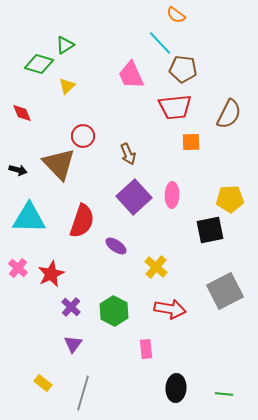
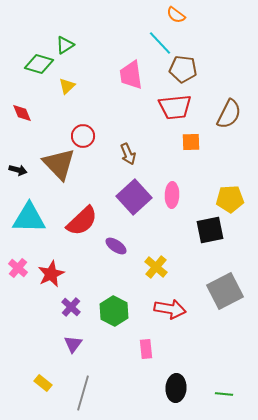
pink trapezoid: rotated 16 degrees clockwise
red semicircle: rotated 28 degrees clockwise
